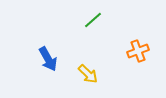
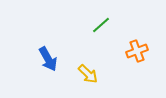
green line: moved 8 px right, 5 px down
orange cross: moved 1 px left
